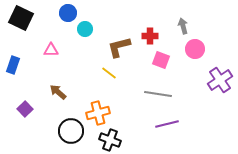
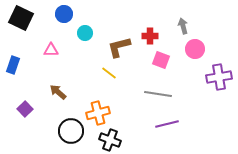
blue circle: moved 4 px left, 1 px down
cyan circle: moved 4 px down
purple cross: moved 1 px left, 3 px up; rotated 25 degrees clockwise
